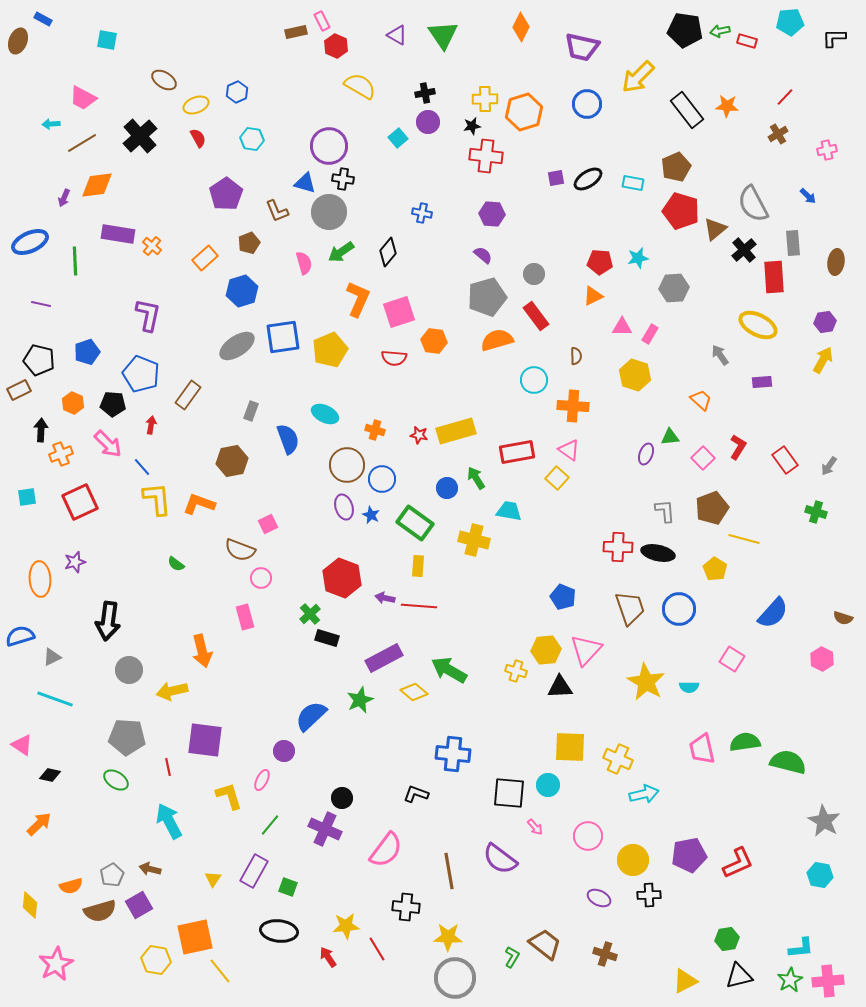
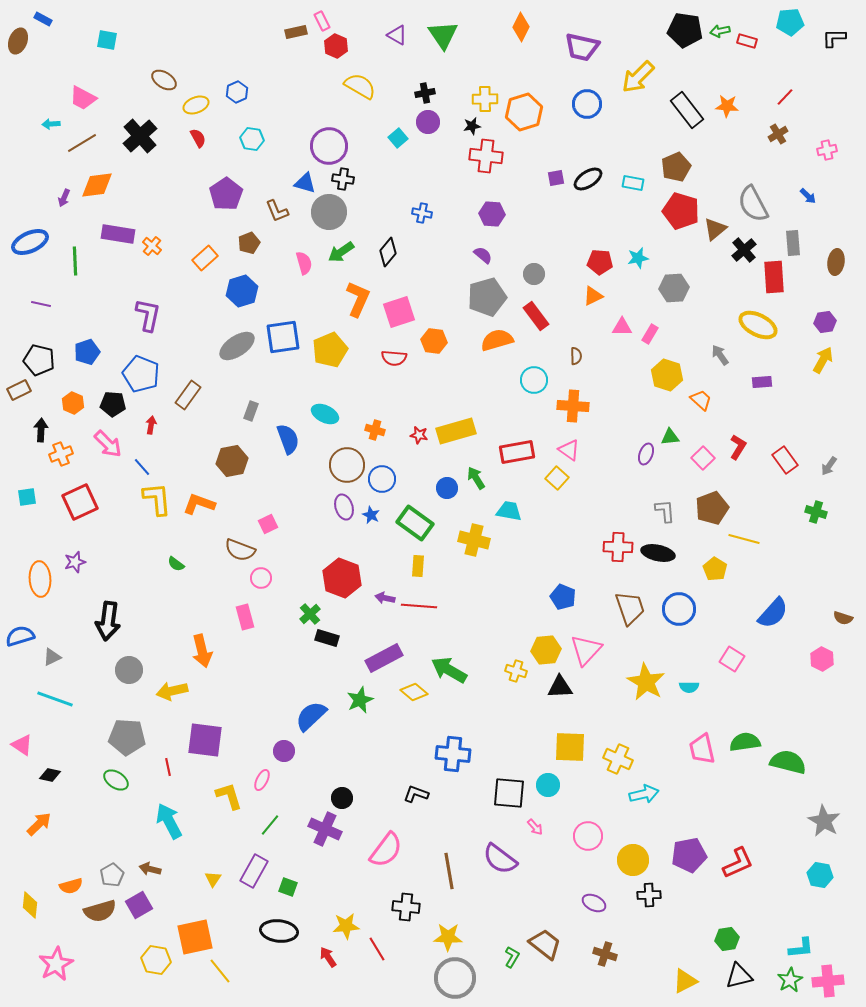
yellow hexagon at (635, 375): moved 32 px right
purple ellipse at (599, 898): moved 5 px left, 5 px down
